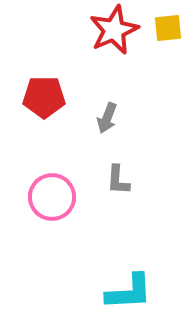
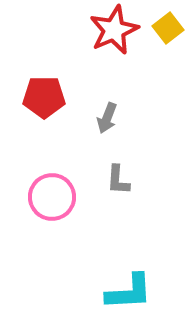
yellow square: rotated 32 degrees counterclockwise
